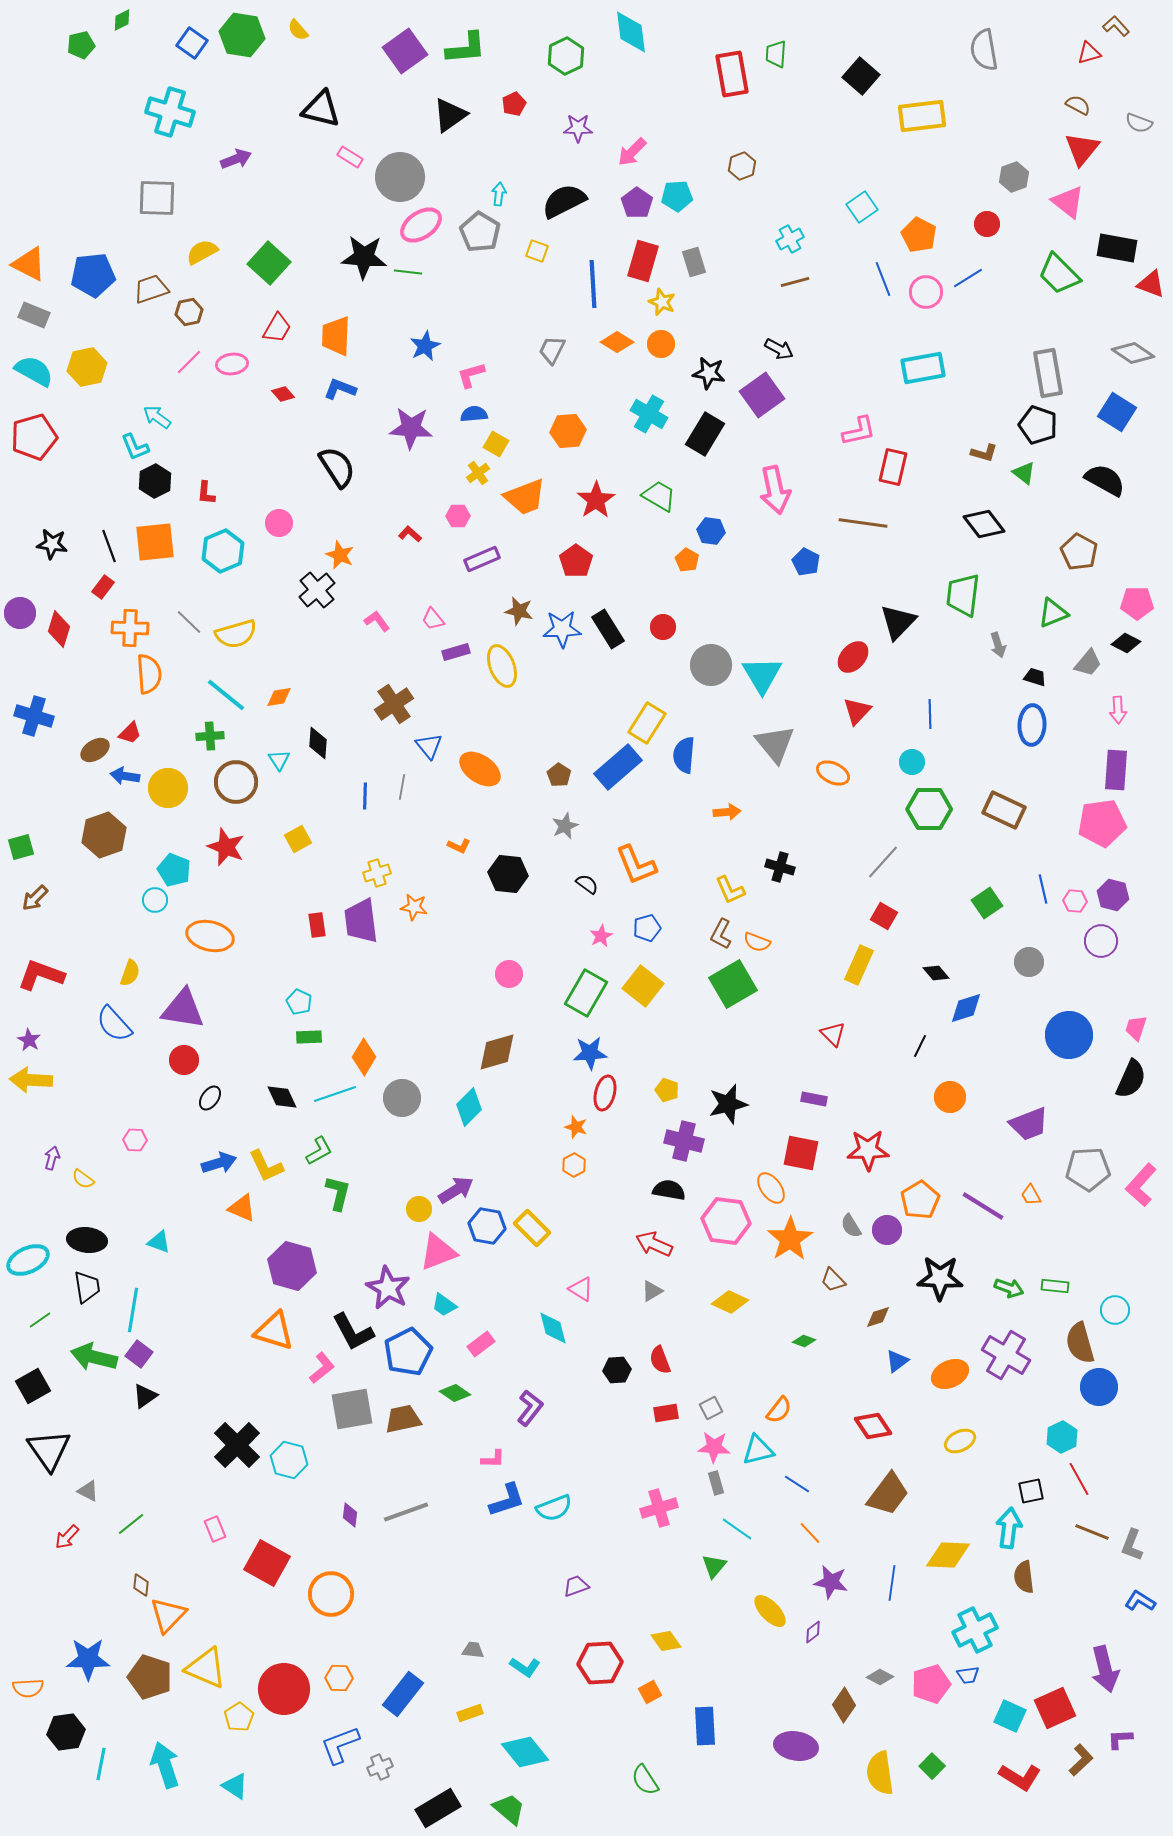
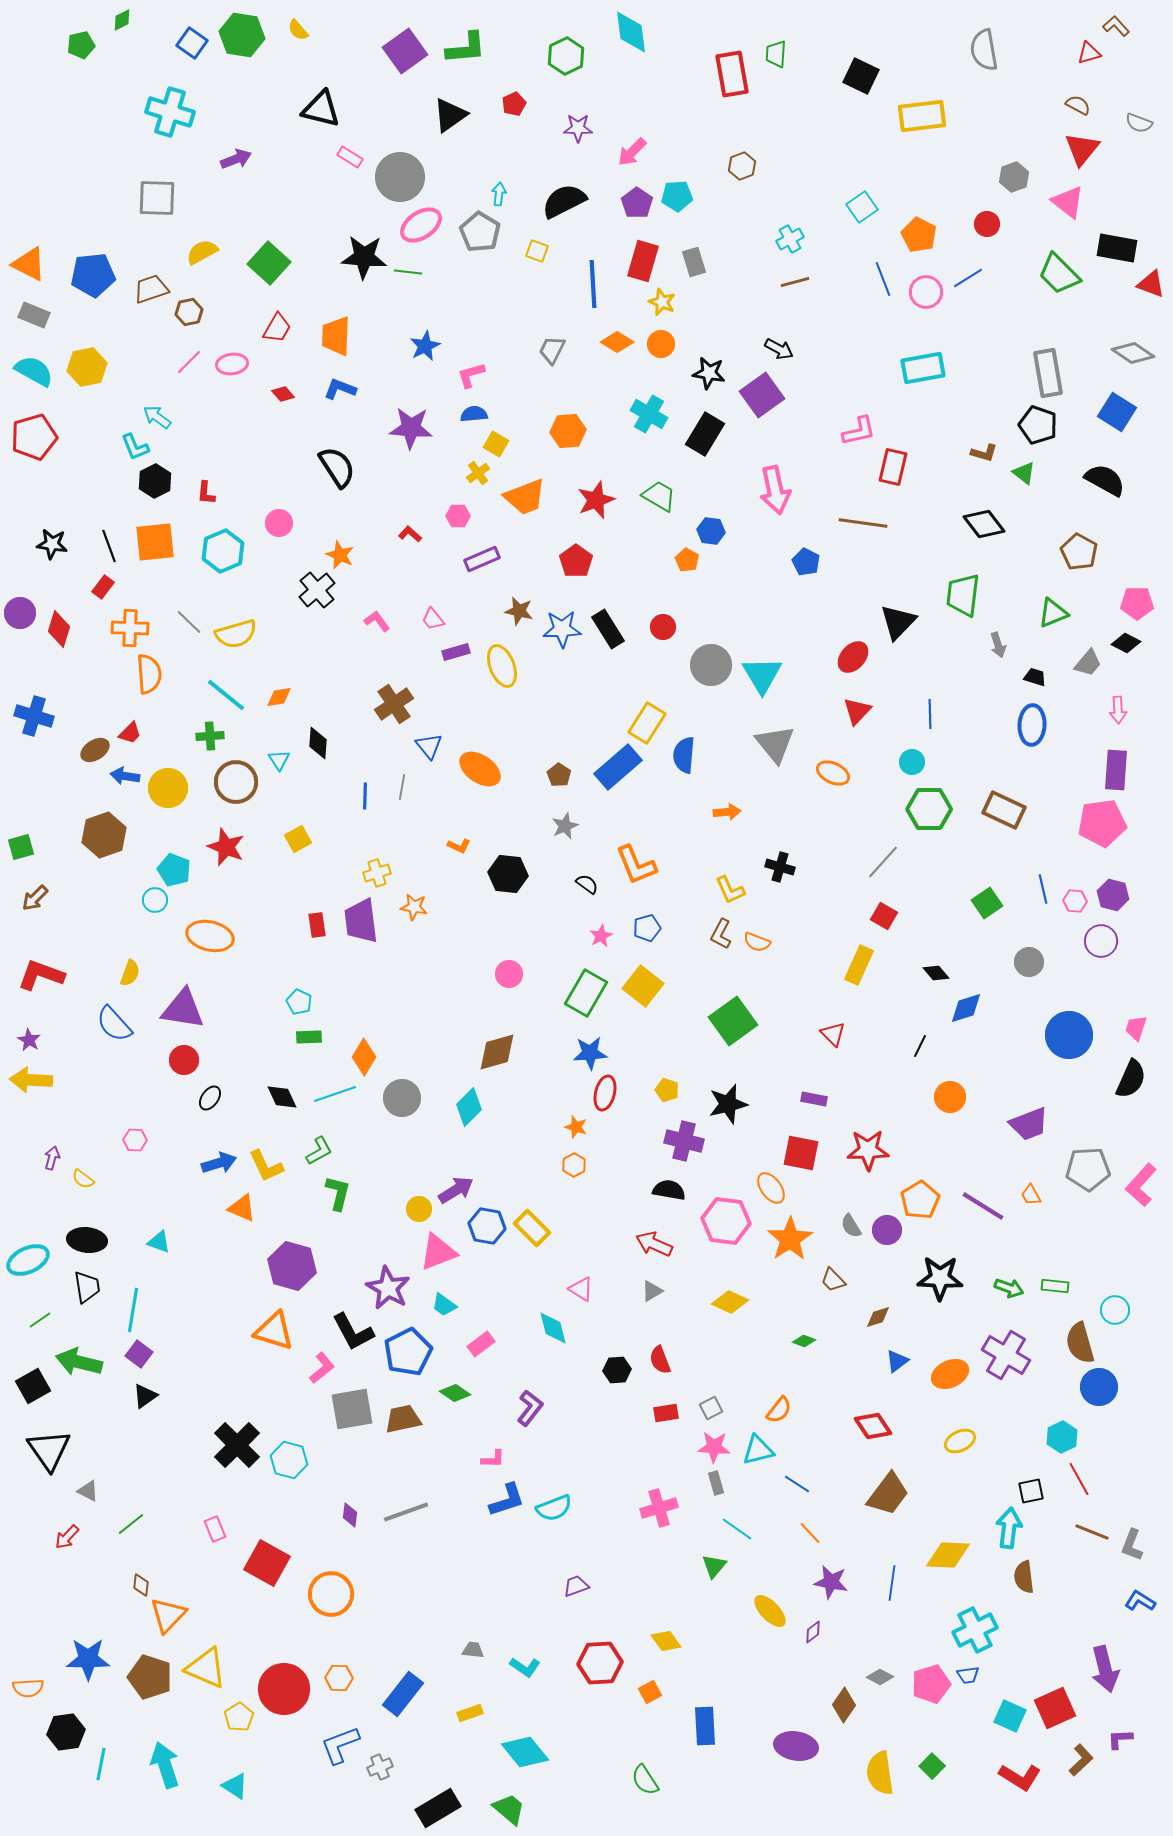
black square at (861, 76): rotated 15 degrees counterclockwise
red star at (596, 500): rotated 12 degrees clockwise
green square at (733, 984): moved 37 px down; rotated 6 degrees counterclockwise
green arrow at (94, 1357): moved 15 px left, 5 px down
